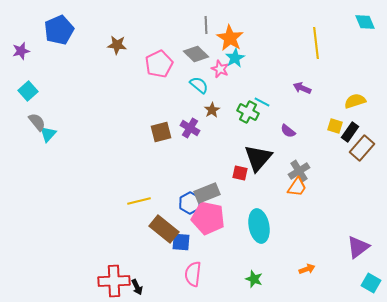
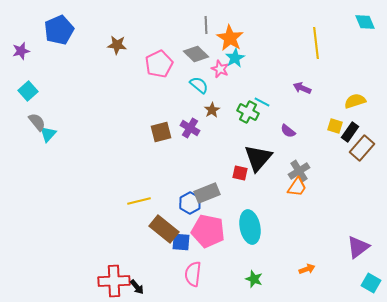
pink pentagon at (208, 218): moved 13 px down
cyan ellipse at (259, 226): moved 9 px left, 1 px down
black arrow at (137, 287): rotated 14 degrees counterclockwise
